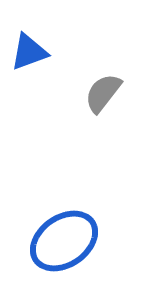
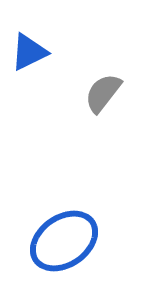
blue triangle: rotated 6 degrees counterclockwise
